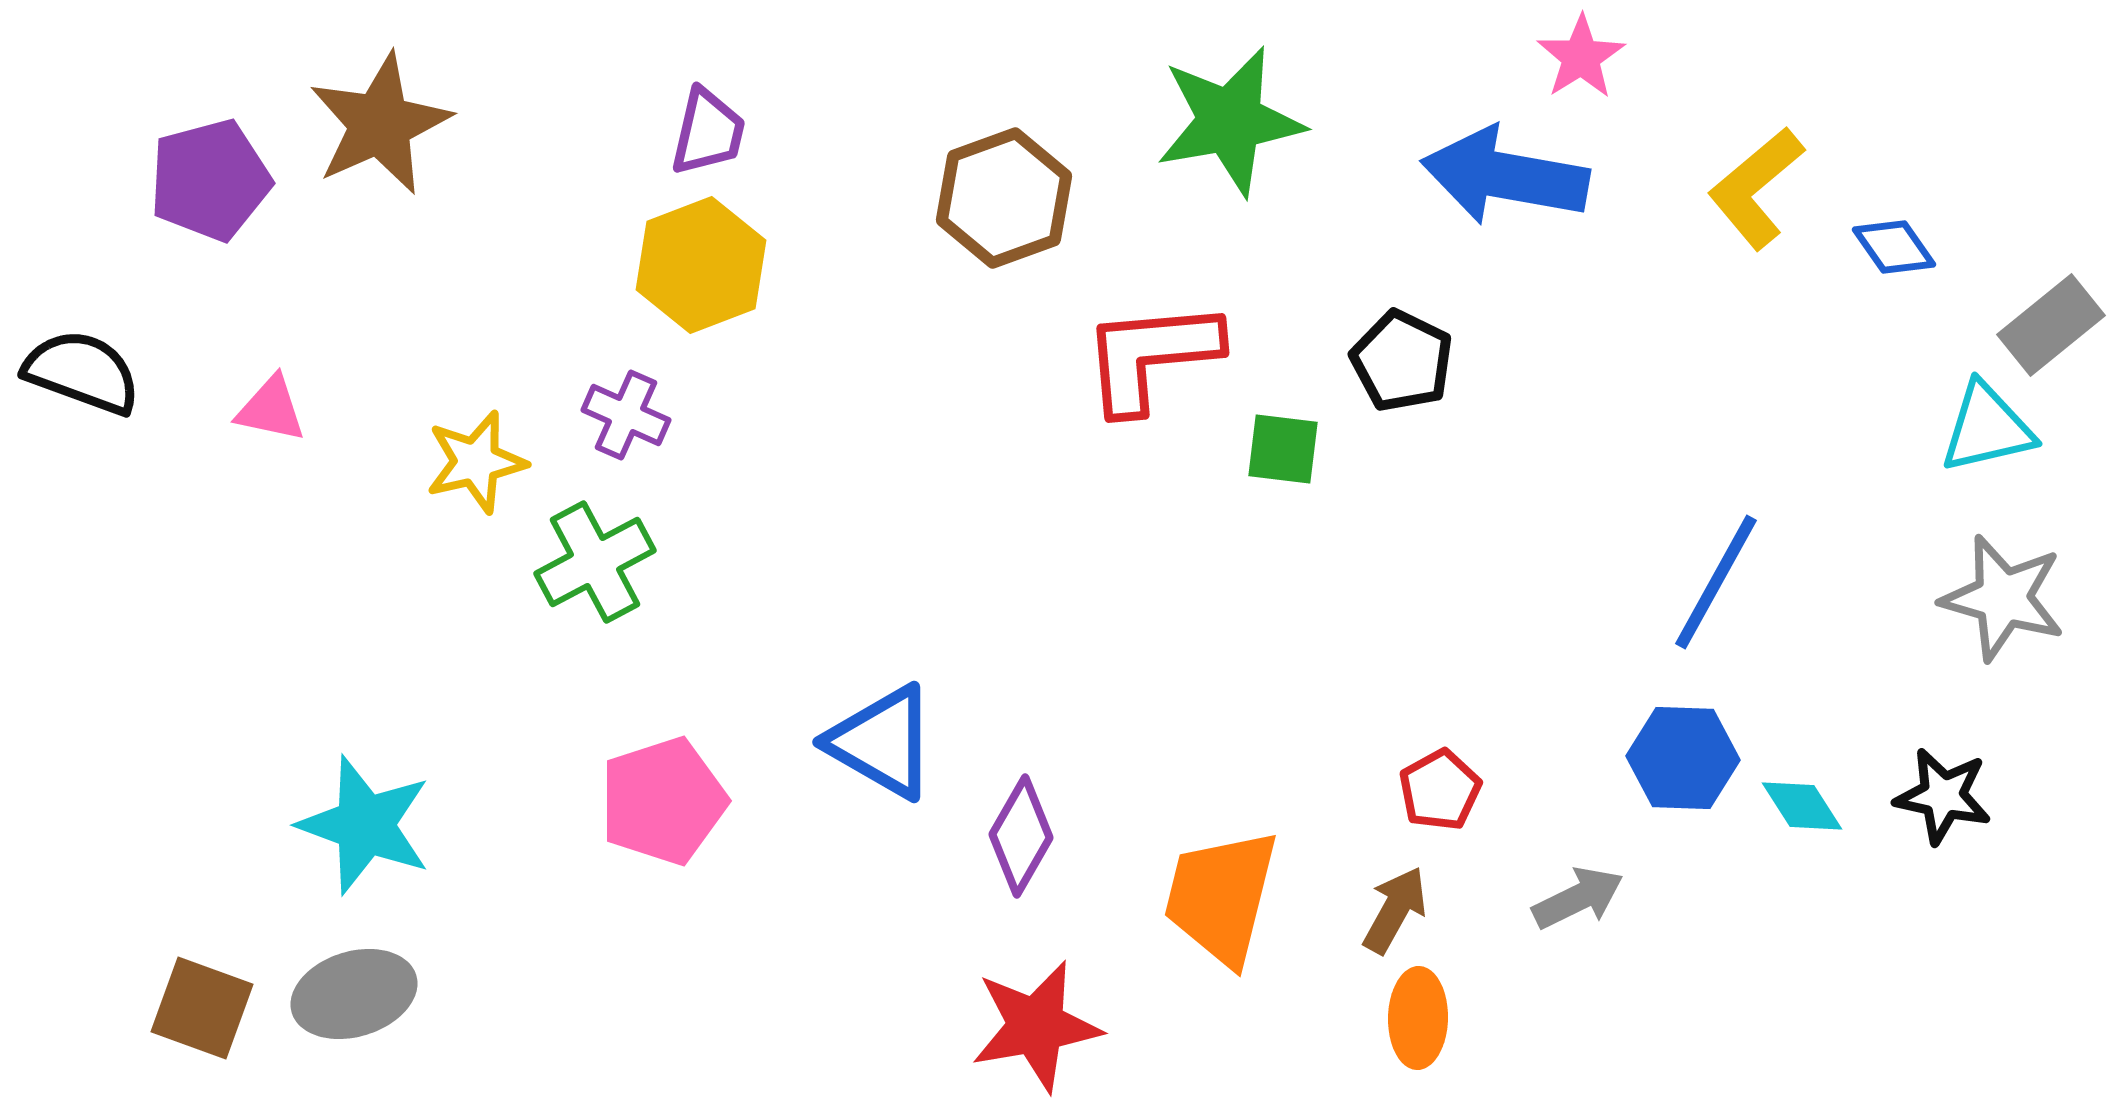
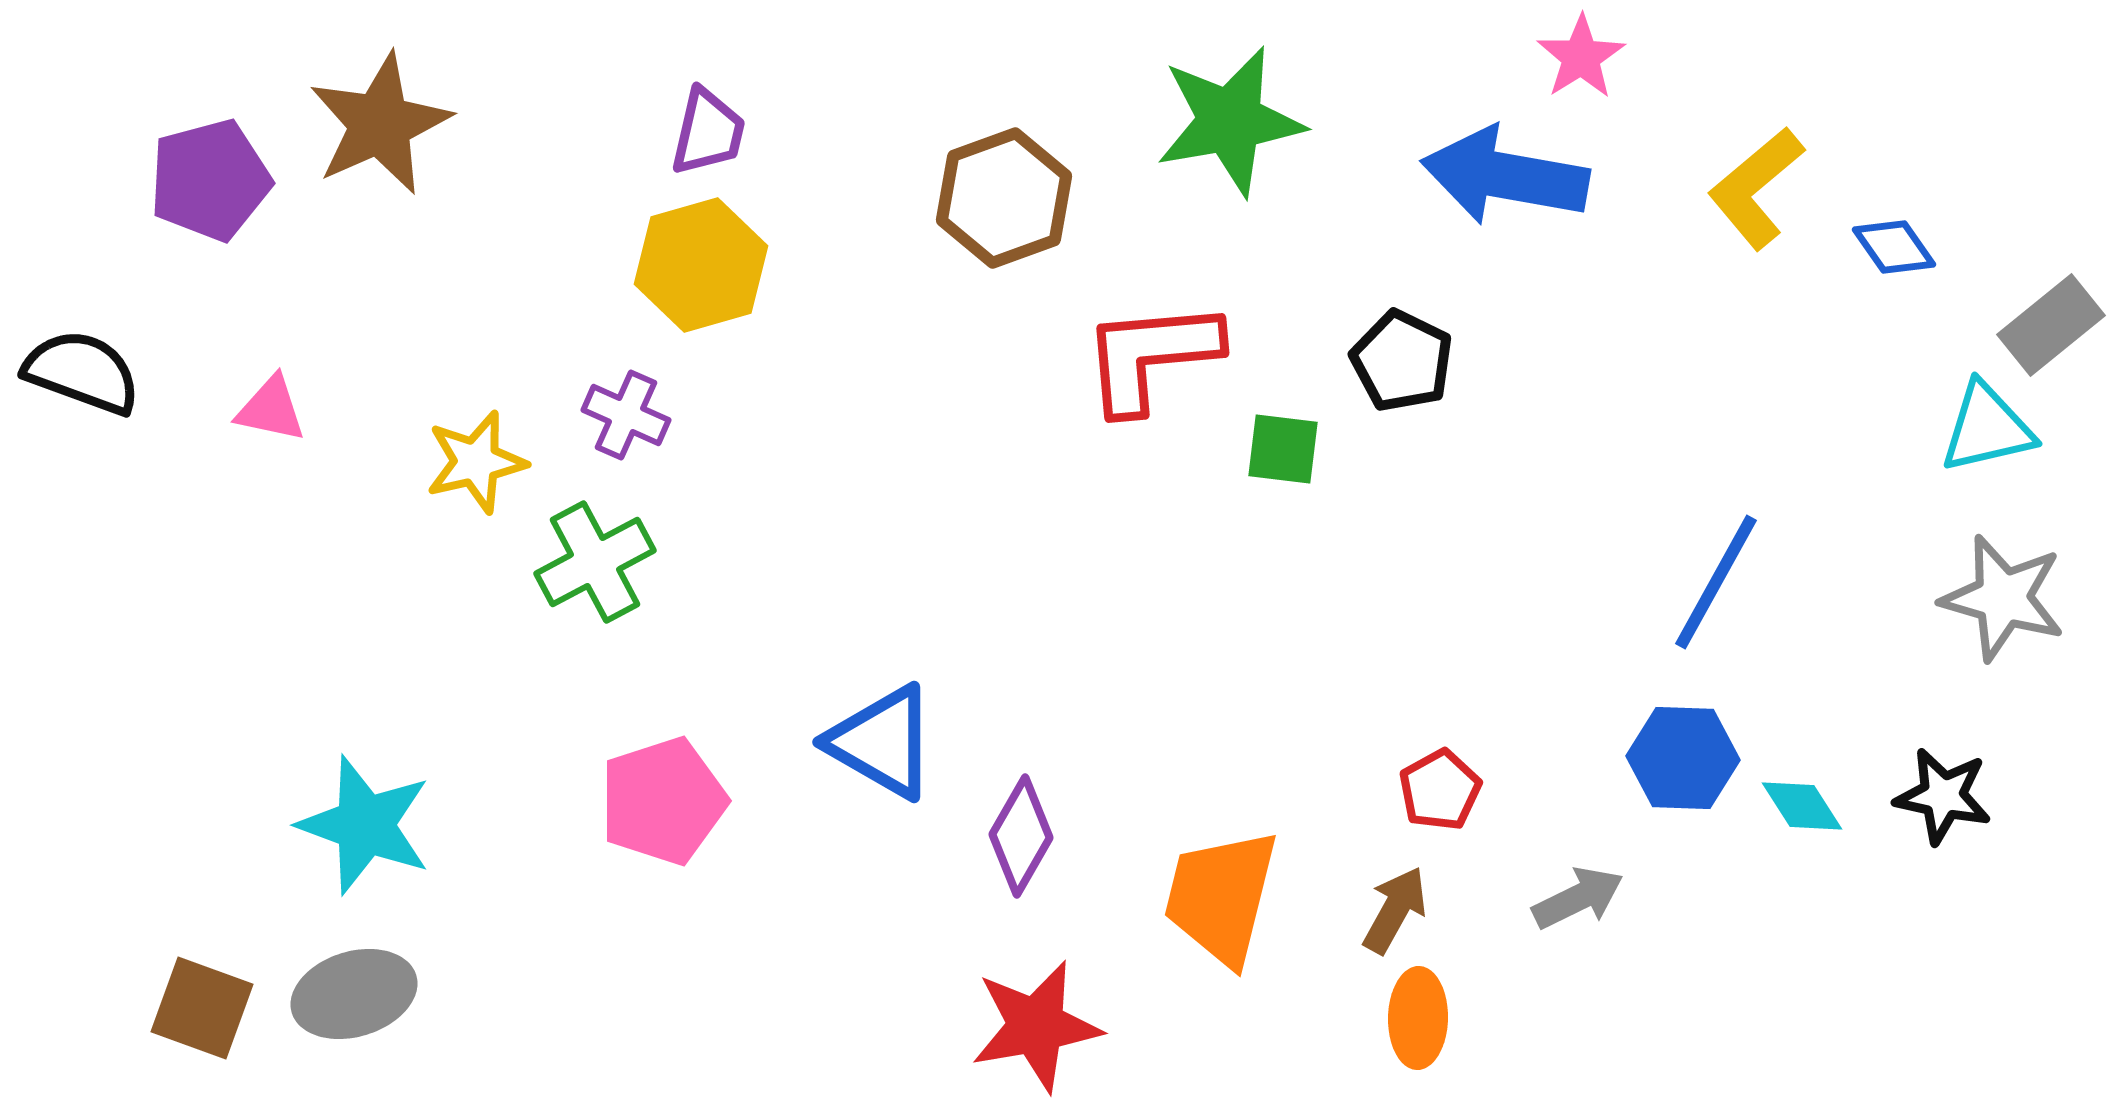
yellow hexagon: rotated 5 degrees clockwise
